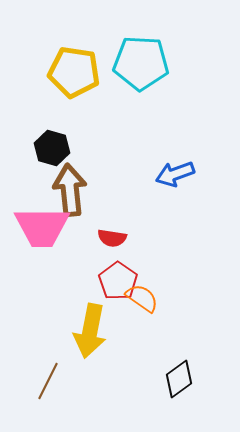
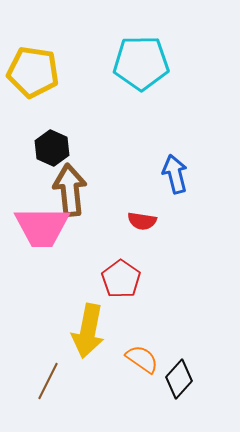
cyan pentagon: rotated 4 degrees counterclockwise
yellow pentagon: moved 41 px left
black hexagon: rotated 8 degrees clockwise
blue arrow: rotated 96 degrees clockwise
red semicircle: moved 30 px right, 17 px up
red pentagon: moved 3 px right, 2 px up
orange semicircle: moved 61 px down
yellow arrow: moved 2 px left
black diamond: rotated 12 degrees counterclockwise
